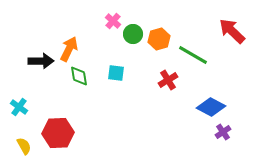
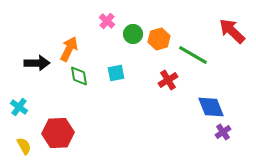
pink cross: moved 6 px left
black arrow: moved 4 px left, 2 px down
cyan square: rotated 18 degrees counterclockwise
blue diamond: rotated 40 degrees clockwise
